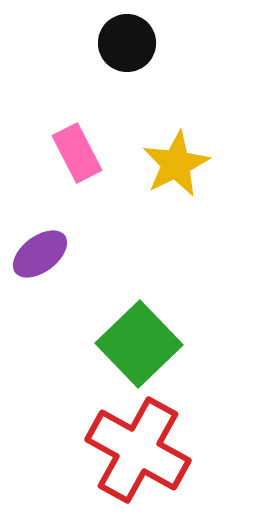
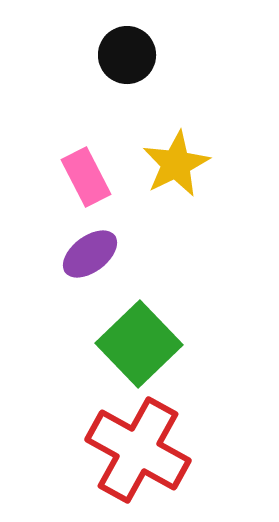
black circle: moved 12 px down
pink rectangle: moved 9 px right, 24 px down
purple ellipse: moved 50 px right
